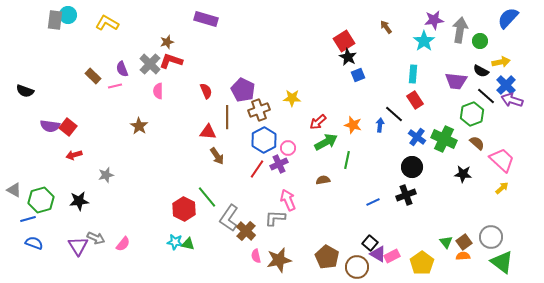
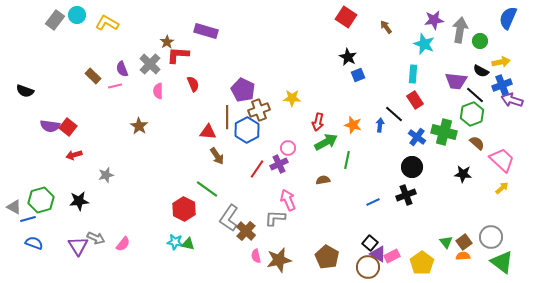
cyan circle at (68, 15): moved 9 px right
blue semicircle at (508, 18): rotated 20 degrees counterclockwise
purple rectangle at (206, 19): moved 12 px down
gray rectangle at (55, 20): rotated 30 degrees clockwise
red square at (344, 41): moved 2 px right, 24 px up; rotated 25 degrees counterclockwise
cyan star at (424, 41): moved 3 px down; rotated 15 degrees counterclockwise
brown star at (167, 42): rotated 16 degrees counterclockwise
red L-shape at (171, 61): moved 7 px right, 6 px up; rotated 15 degrees counterclockwise
blue cross at (506, 85): moved 4 px left; rotated 24 degrees clockwise
red semicircle at (206, 91): moved 13 px left, 7 px up
black line at (486, 96): moved 11 px left, 1 px up
red arrow at (318, 122): rotated 36 degrees counterclockwise
green cross at (444, 139): moved 7 px up; rotated 10 degrees counterclockwise
blue hexagon at (264, 140): moved 17 px left, 10 px up
gray triangle at (14, 190): moved 17 px down
green line at (207, 197): moved 8 px up; rotated 15 degrees counterclockwise
brown circle at (357, 267): moved 11 px right
